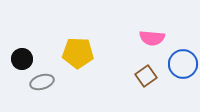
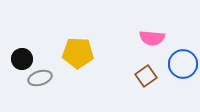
gray ellipse: moved 2 px left, 4 px up
